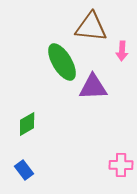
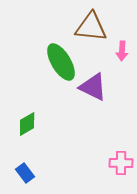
green ellipse: moved 1 px left
purple triangle: rotated 28 degrees clockwise
pink cross: moved 2 px up
blue rectangle: moved 1 px right, 3 px down
